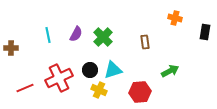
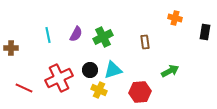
green cross: rotated 18 degrees clockwise
red line: moved 1 px left; rotated 48 degrees clockwise
